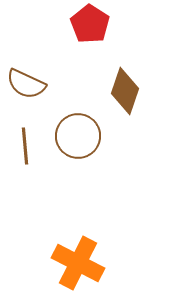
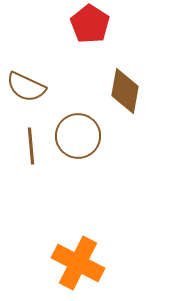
brown semicircle: moved 3 px down
brown diamond: rotated 9 degrees counterclockwise
brown line: moved 6 px right
